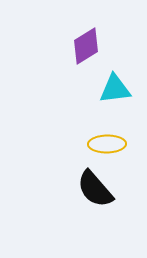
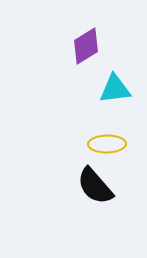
black semicircle: moved 3 px up
